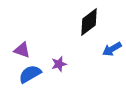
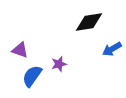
black diamond: rotated 28 degrees clockwise
purple triangle: moved 2 px left
blue semicircle: moved 2 px right, 2 px down; rotated 25 degrees counterclockwise
